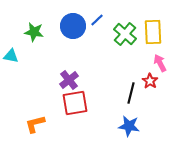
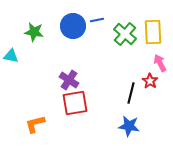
blue line: rotated 32 degrees clockwise
purple cross: rotated 18 degrees counterclockwise
